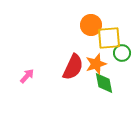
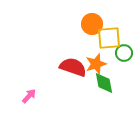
orange circle: moved 1 px right, 1 px up
green circle: moved 2 px right
red semicircle: rotated 96 degrees counterclockwise
pink arrow: moved 2 px right, 20 px down
